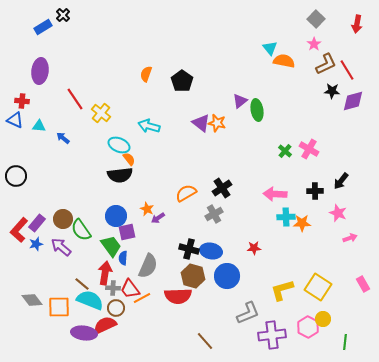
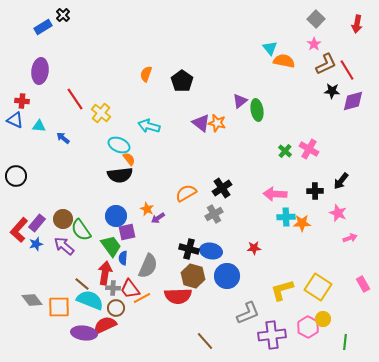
purple arrow at (61, 247): moved 3 px right, 1 px up
